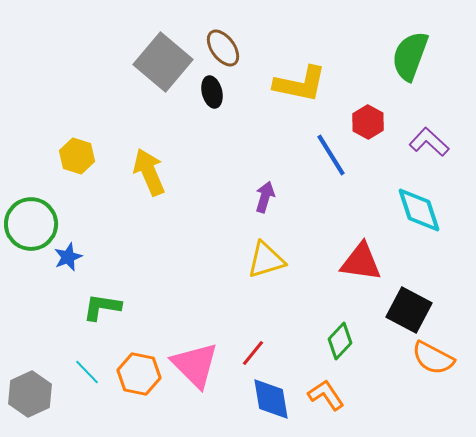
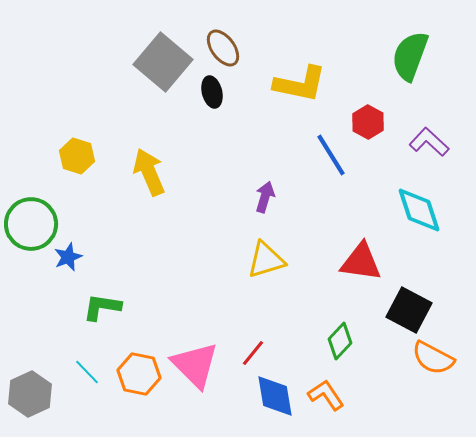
blue diamond: moved 4 px right, 3 px up
